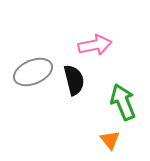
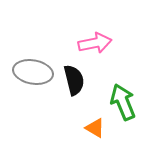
pink arrow: moved 2 px up
gray ellipse: rotated 33 degrees clockwise
orange triangle: moved 15 px left, 12 px up; rotated 20 degrees counterclockwise
